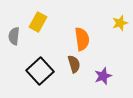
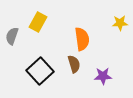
yellow star: rotated 14 degrees clockwise
gray semicircle: moved 2 px left; rotated 12 degrees clockwise
purple star: rotated 18 degrees clockwise
